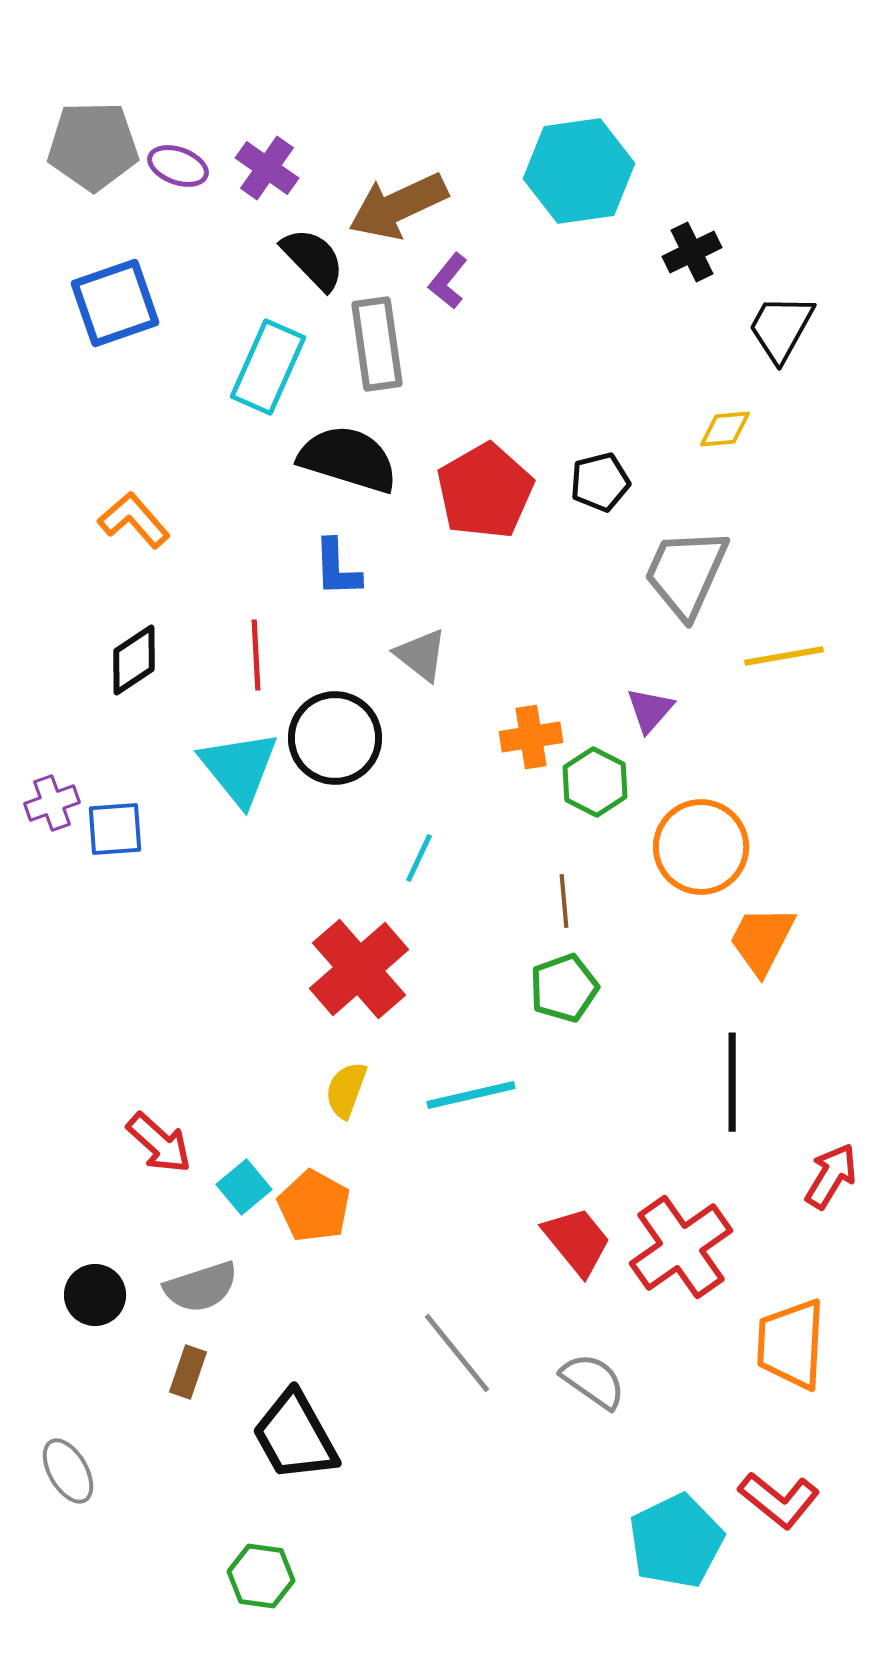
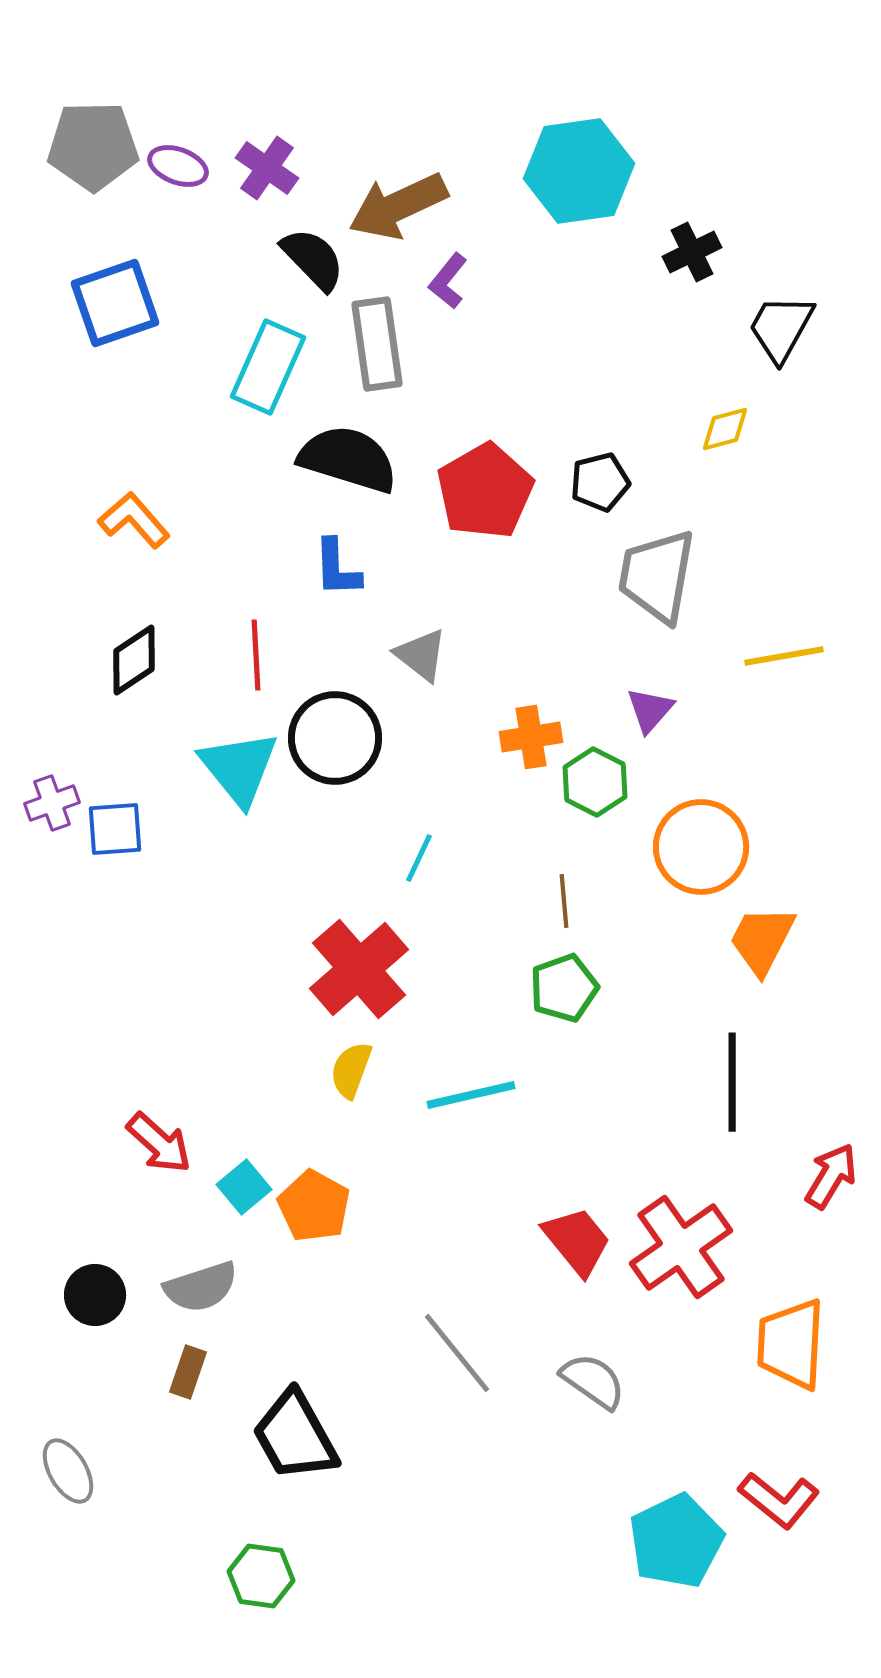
yellow diamond at (725, 429): rotated 10 degrees counterclockwise
gray trapezoid at (686, 573): moved 29 px left, 3 px down; rotated 14 degrees counterclockwise
yellow semicircle at (346, 1090): moved 5 px right, 20 px up
